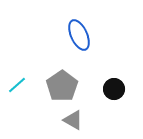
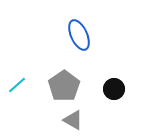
gray pentagon: moved 2 px right
